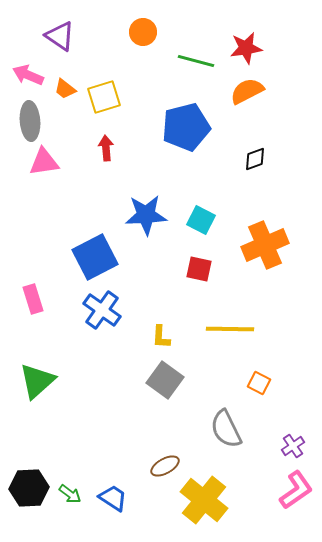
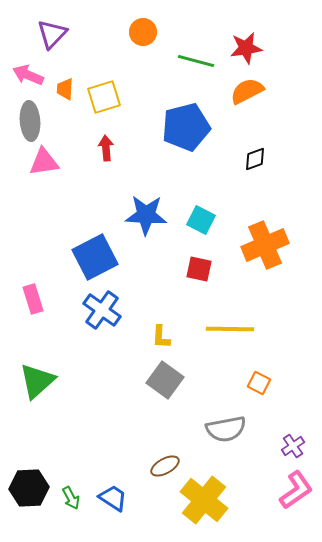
purple triangle: moved 8 px left, 2 px up; rotated 40 degrees clockwise
orange trapezoid: rotated 55 degrees clockwise
blue star: rotated 6 degrees clockwise
gray semicircle: rotated 75 degrees counterclockwise
green arrow: moved 1 px right, 4 px down; rotated 25 degrees clockwise
